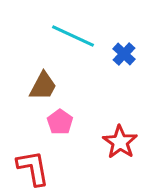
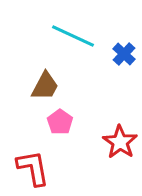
brown trapezoid: moved 2 px right
